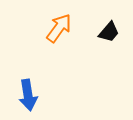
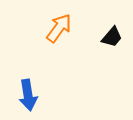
black trapezoid: moved 3 px right, 5 px down
